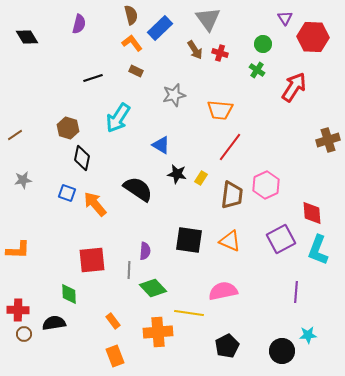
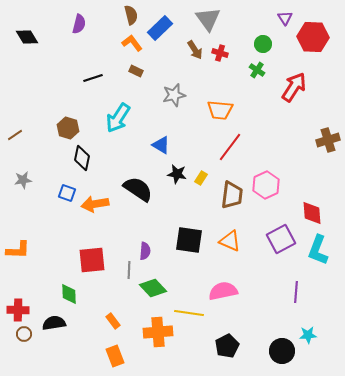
orange arrow at (95, 204): rotated 60 degrees counterclockwise
